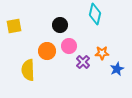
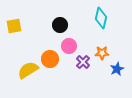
cyan diamond: moved 6 px right, 4 px down
orange circle: moved 3 px right, 8 px down
yellow semicircle: rotated 60 degrees clockwise
